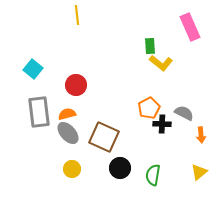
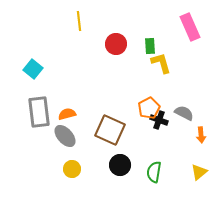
yellow line: moved 2 px right, 6 px down
yellow L-shape: rotated 145 degrees counterclockwise
red circle: moved 40 px right, 41 px up
black cross: moved 3 px left, 4 px up; rotated 18 degrees clockwise
gray ellipse: moved 3 px left, 3 px down
brown square: moved 6 px right, 7 px up
black circle: moved 3 px up
green semicircle: moved 1 px right, 3 px up
